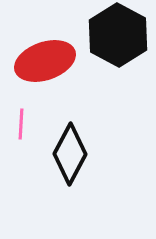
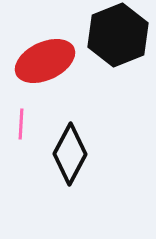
black hexagon: rotated 10 degrees clockwise
red ellipse: rotated 6 degrees counterclockwise
